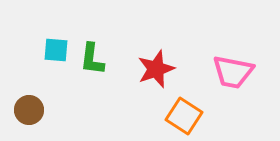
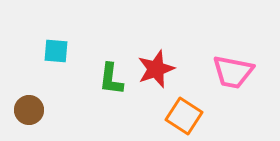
cyan square: moved 1 px down
green L-shape: moved 19 px right, 20 px down
